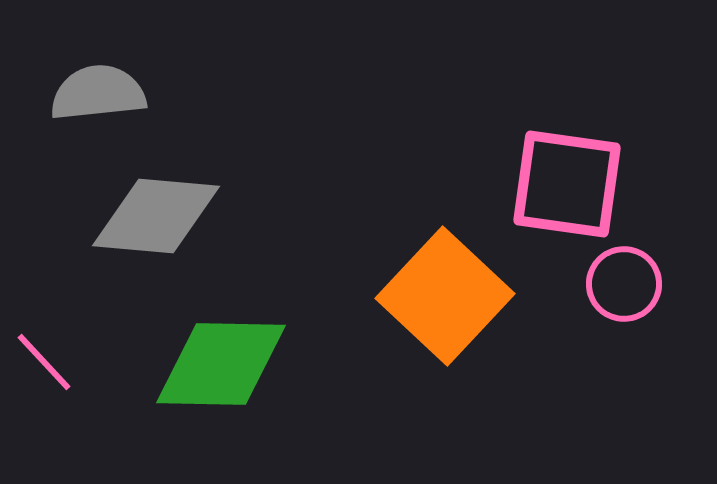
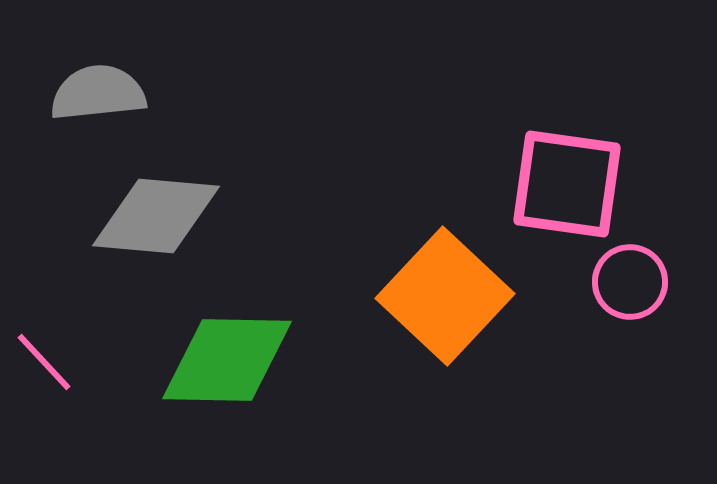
pink circle: moved 6 px right, 2 px up
green diamond: moved 6 px right, 4 px up
